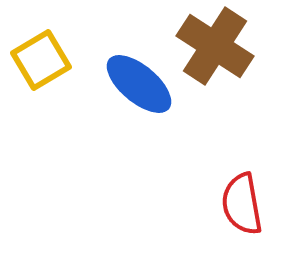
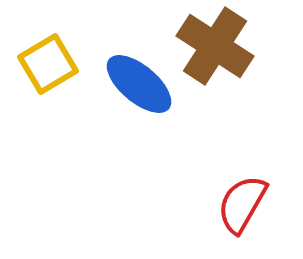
yellow square: moved 7 px right, 4 px down
red semicircle: rotated 40 degrees clockwise
